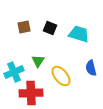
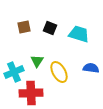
green triangle: moved 1 px left
blue semicircle: rotated 112 degrees clockwise
yellow ellipse: moved 2 px left, 4 px up; rotated 10 degrees clockwise
